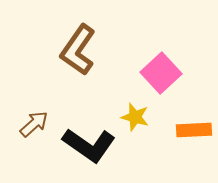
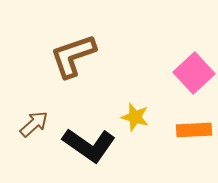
brown L-shape: moved 5 px left, 6 px down; rotated 36 degrees clockwise
pink square: moved 33 px right
